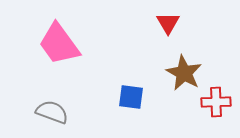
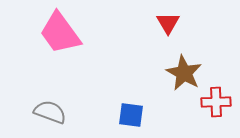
pink trapezoid: moved 1 px right, 11 px up
blue square: moved 18 px down
gray semicircle: moved 2 px left
